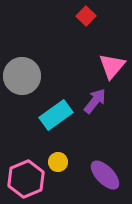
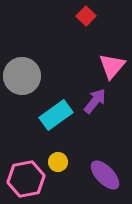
pink hexagon: rotated 12 degrees clockwise
